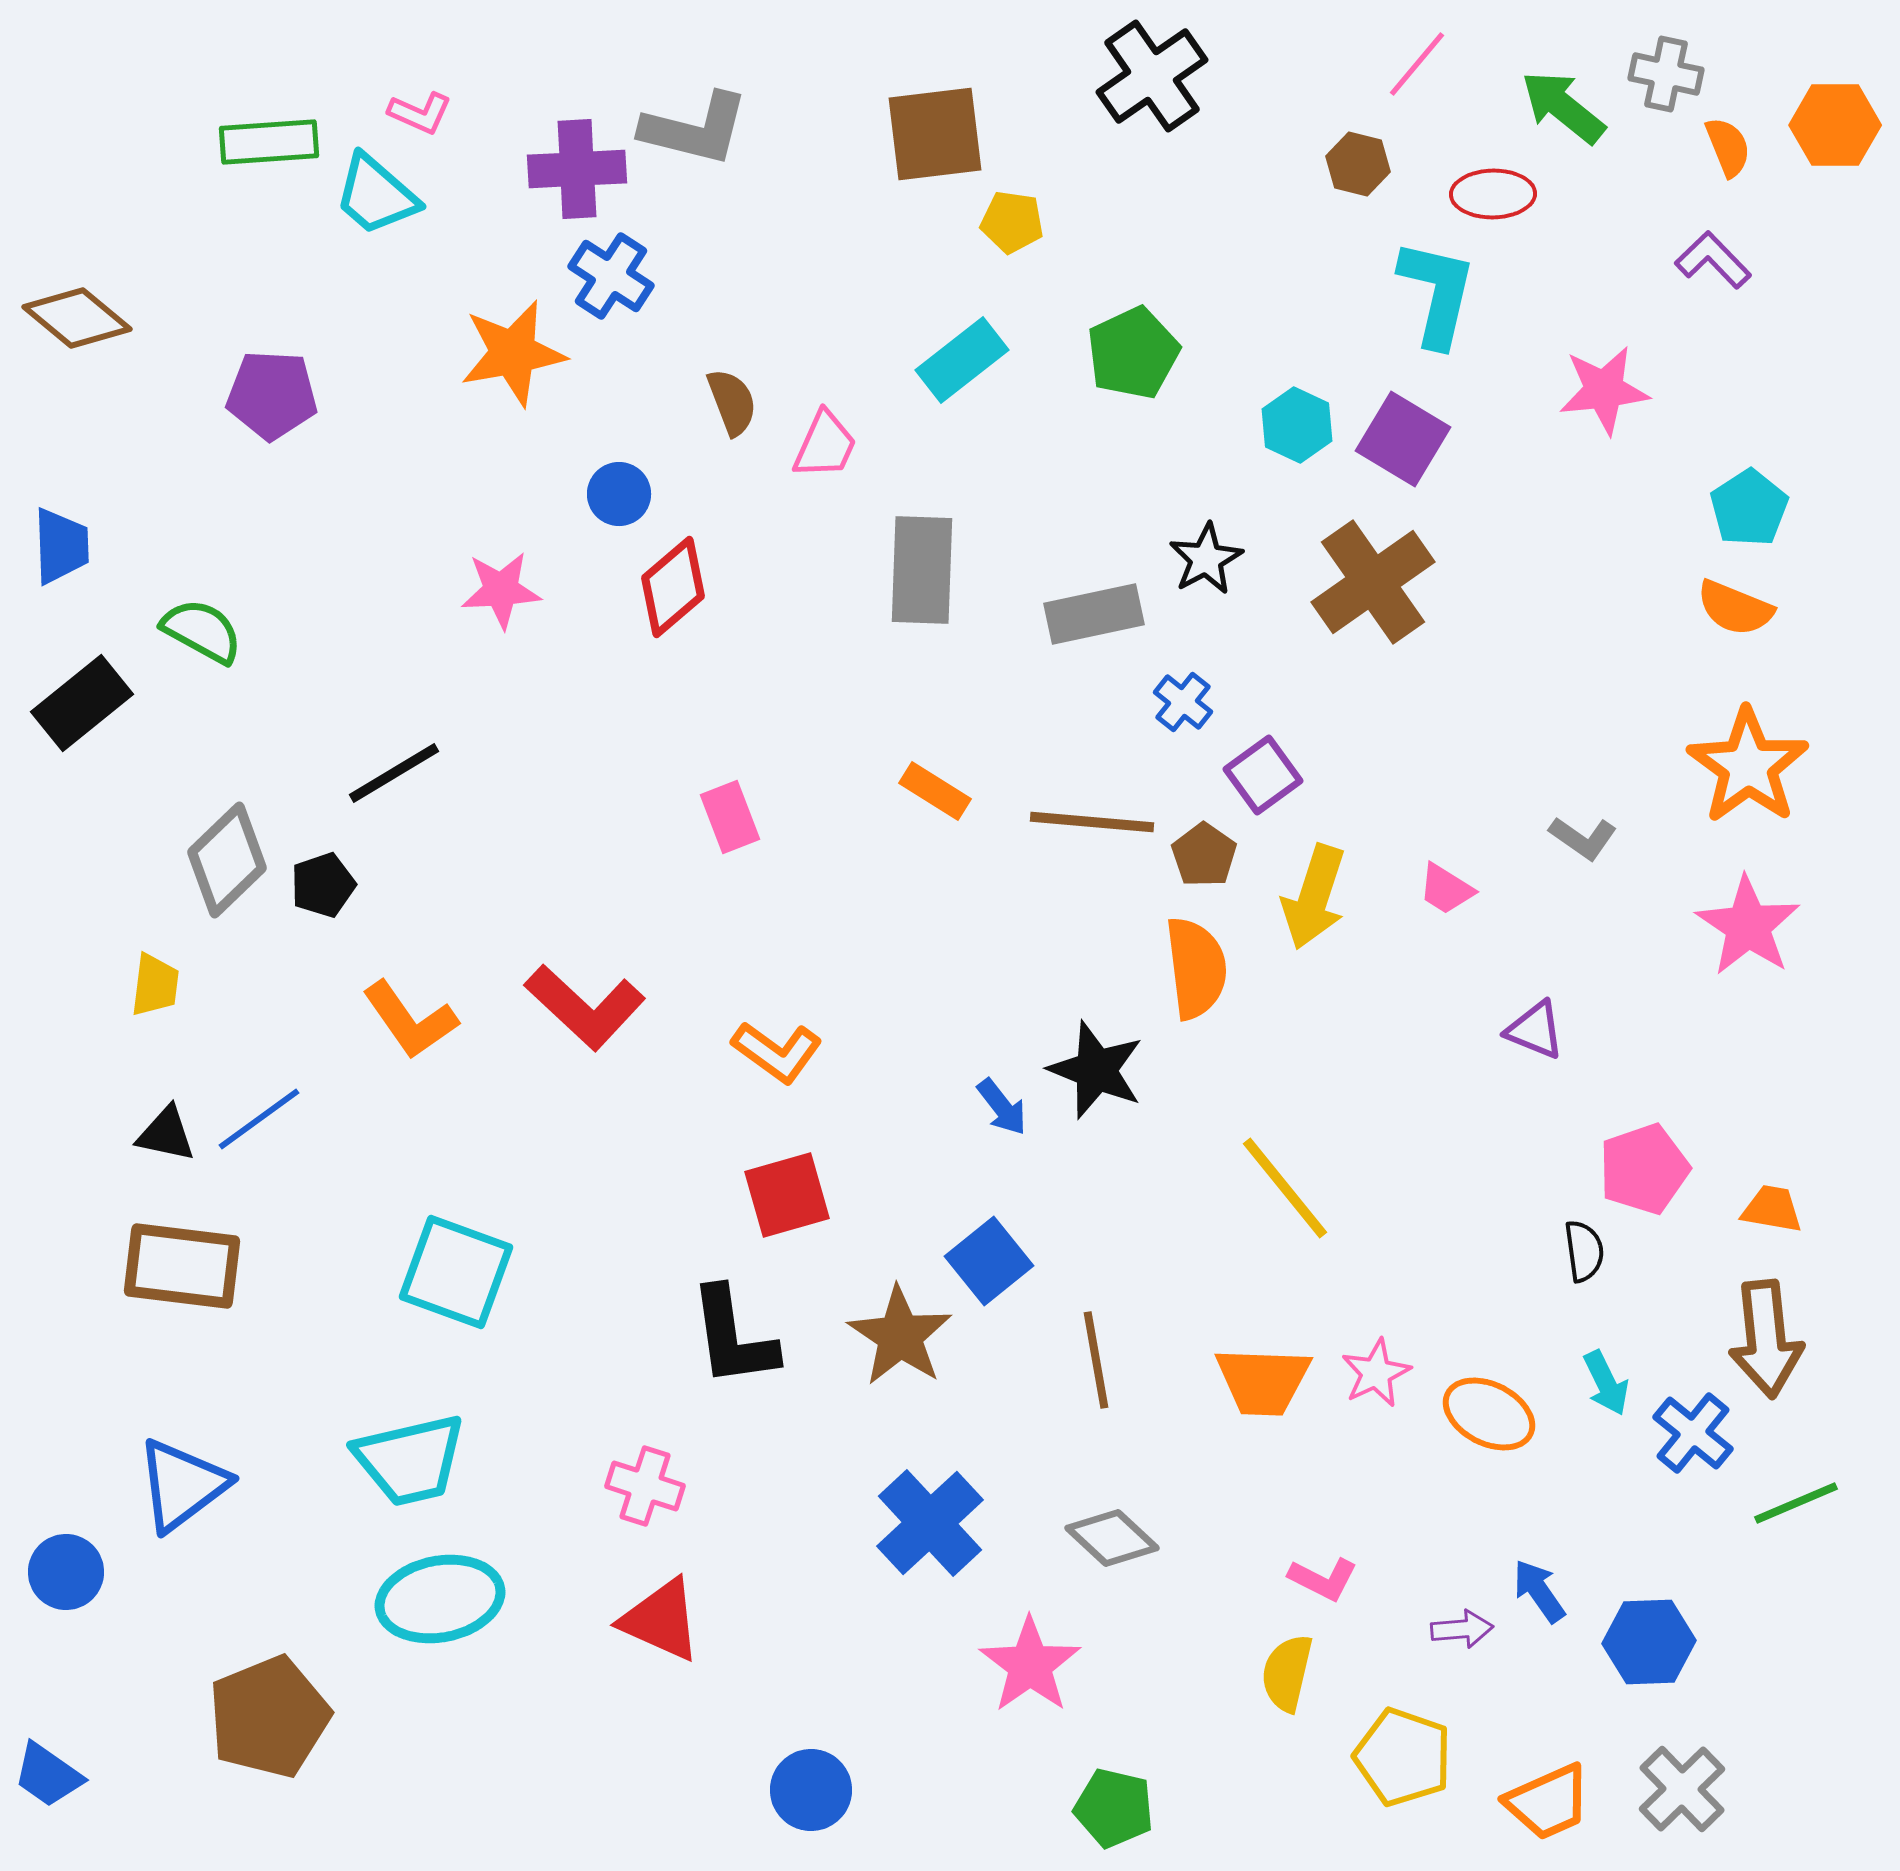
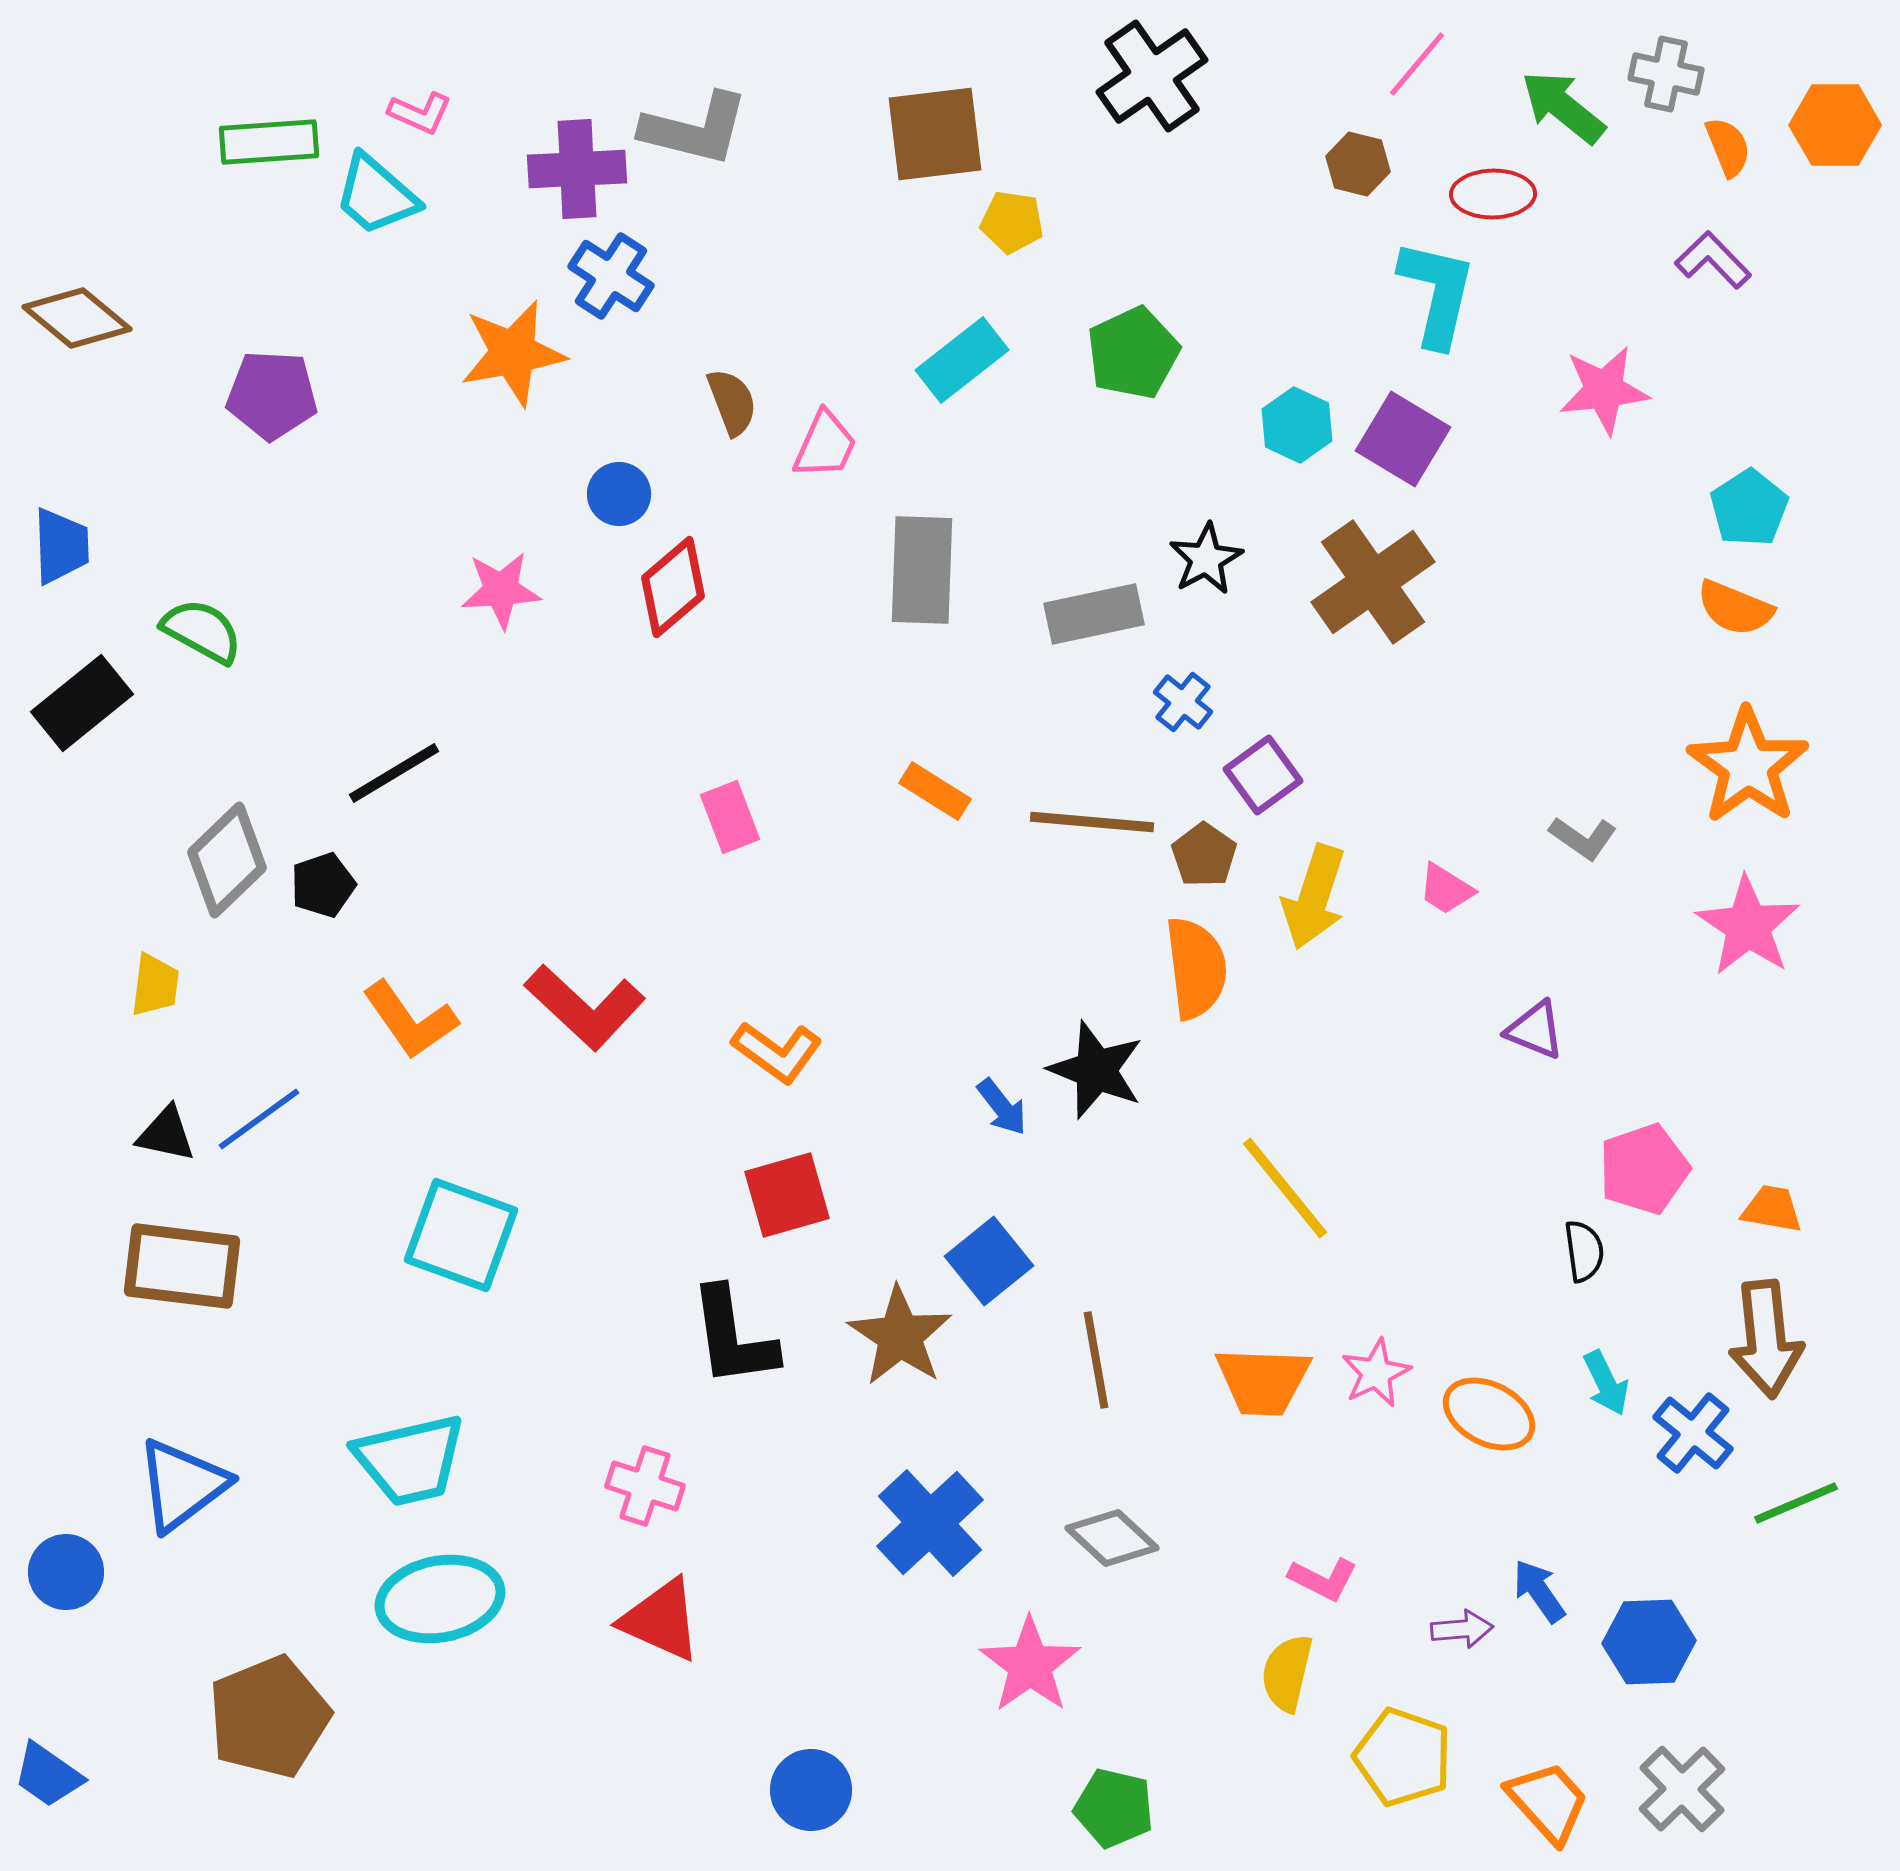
cyan square at (456, 1272): moved 5 px right, 37 px up
orange trapezoid at (1548, 1802): rotated 108 degrees counterclockwise
